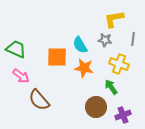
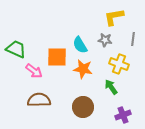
yellow L-shape: moved 2 px up
orange star: moved 1 px left, 1 px down
pink arrow: moved 13 px right, 5 px up
brown semicircle: rotated 130 degrees clockwise
brown circle: moved 13 px left
